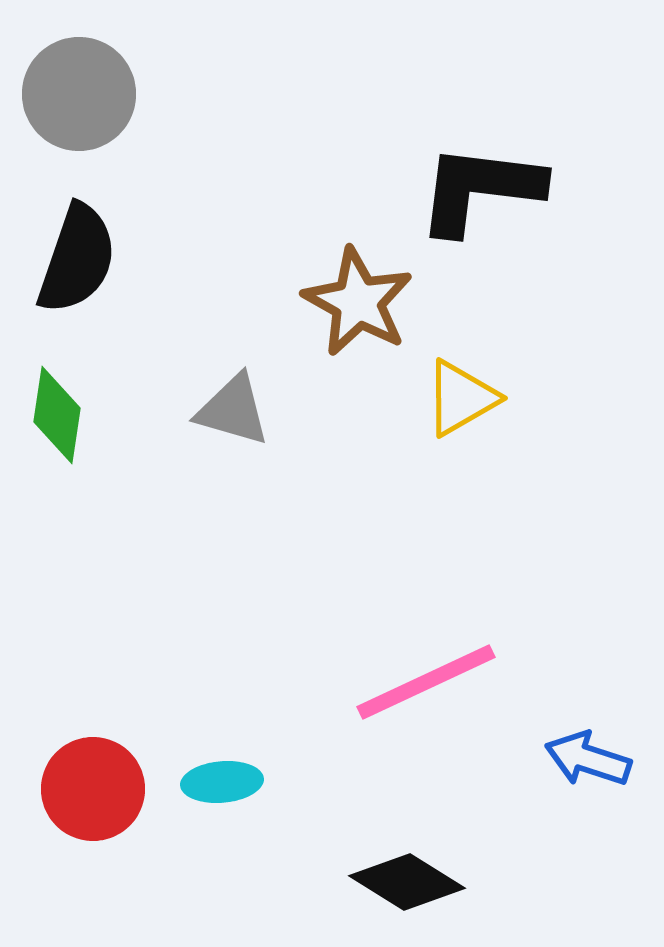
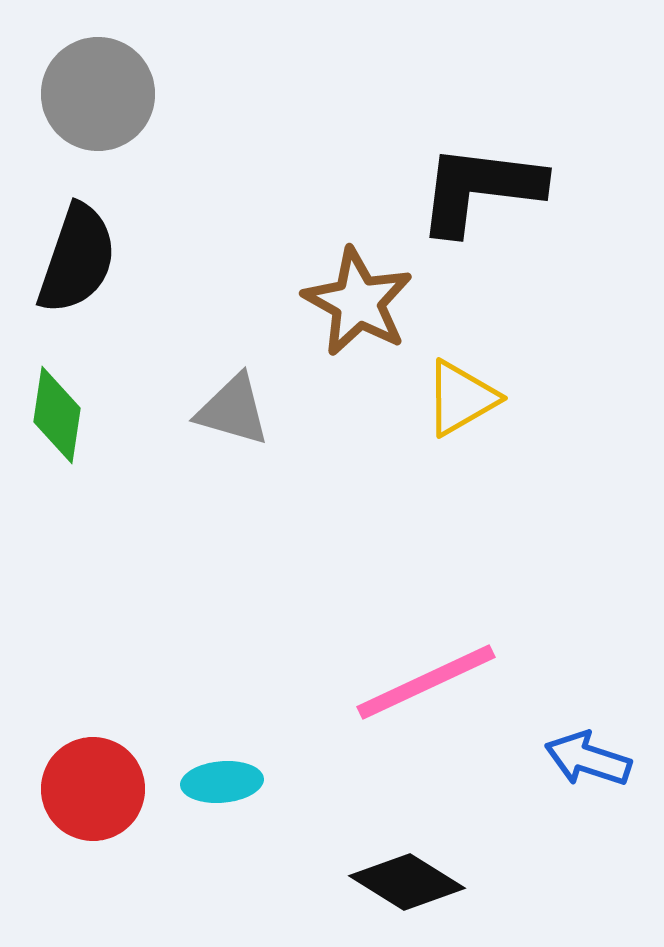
gray circle: moved 19 px right
